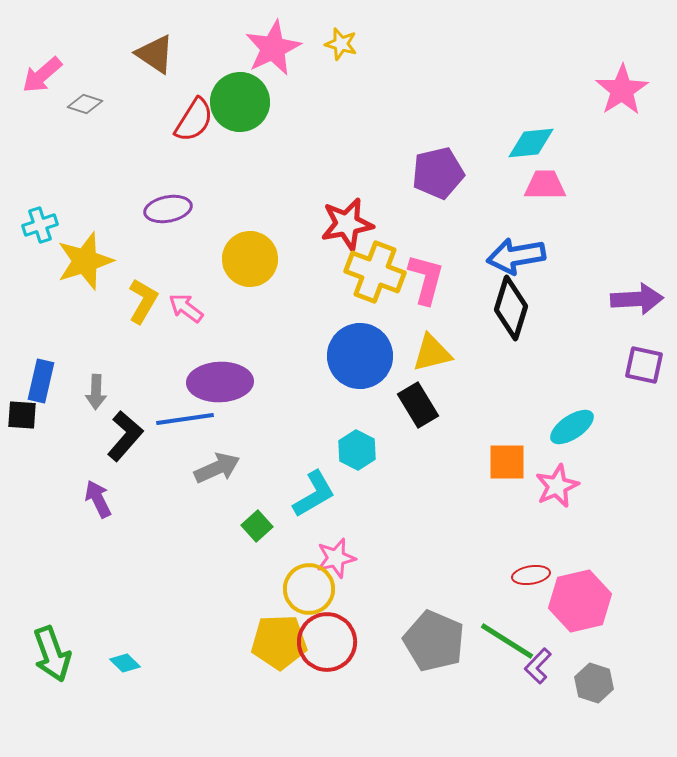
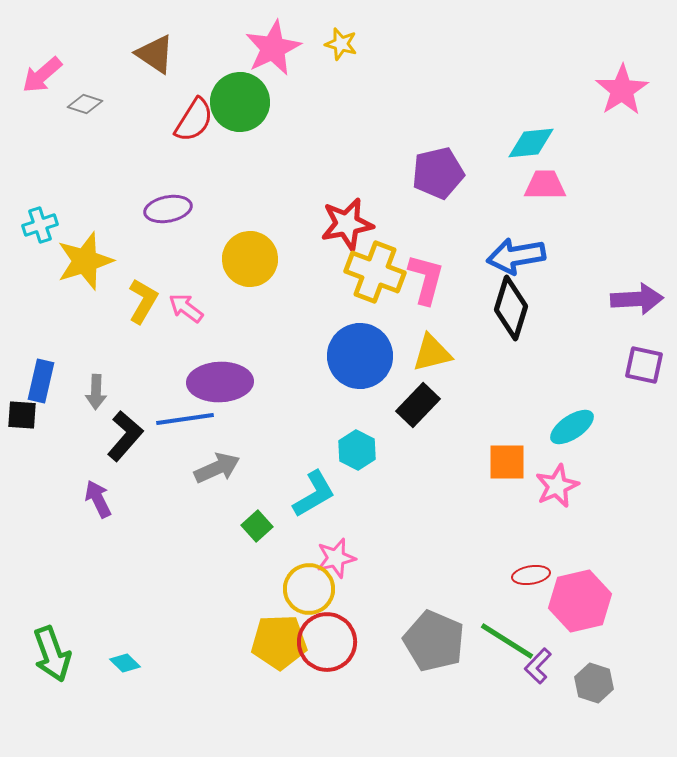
black rectangle at (418, 405): rotated 75 degrees clockwise
